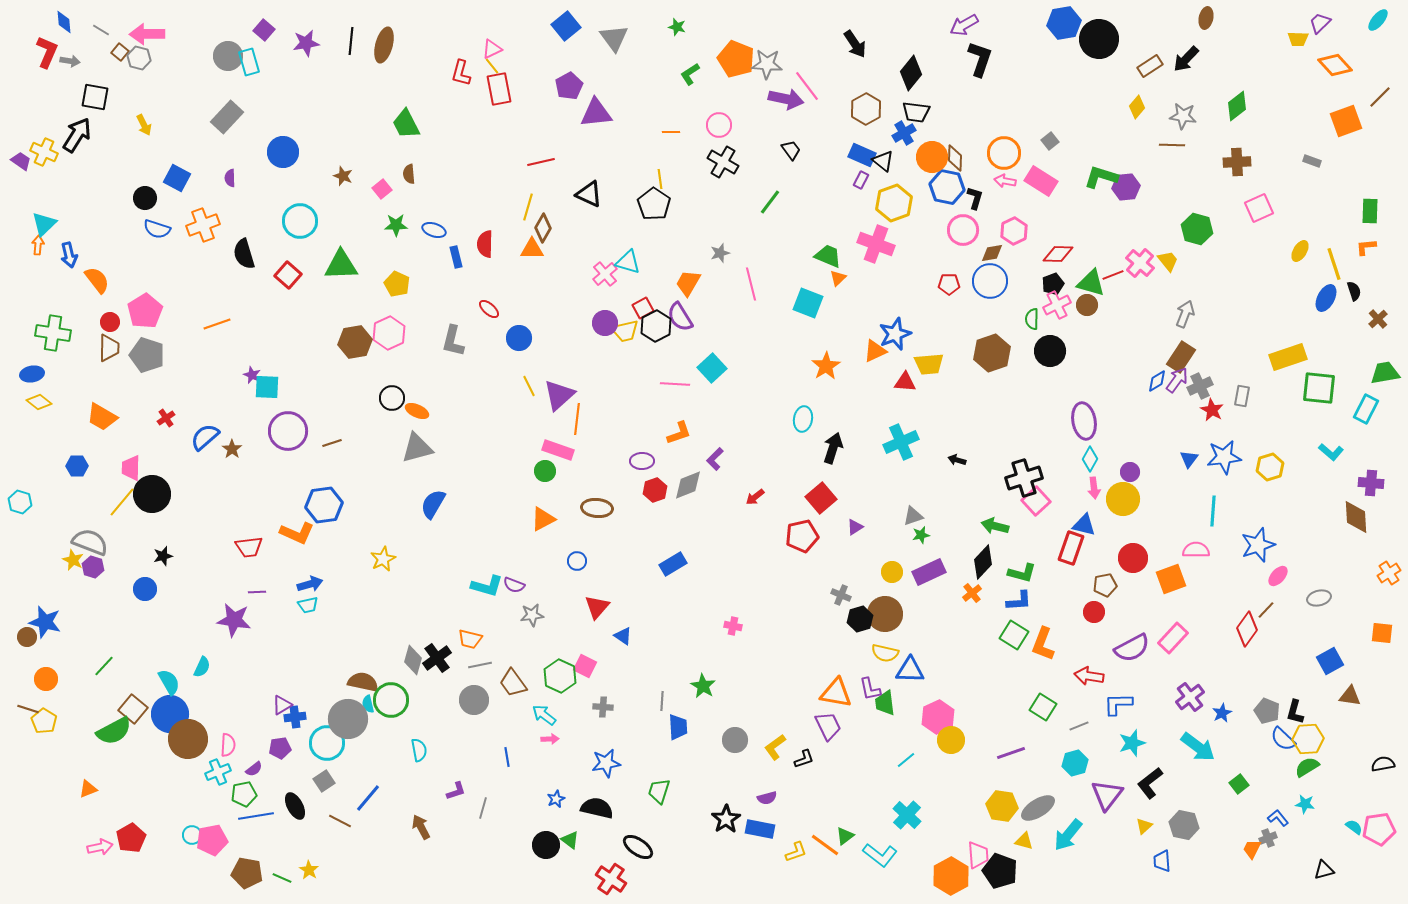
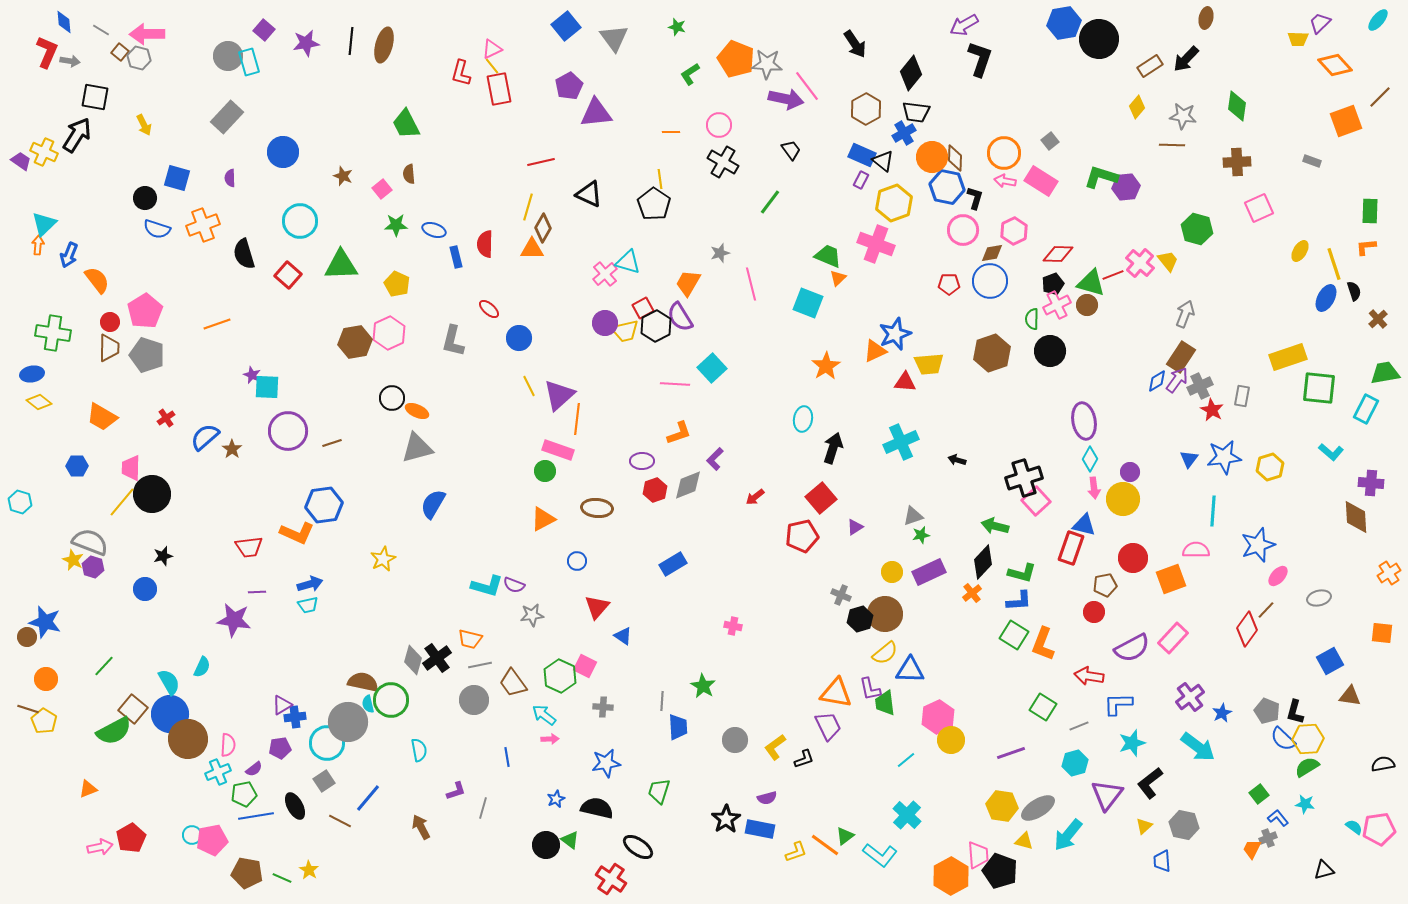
green diamond at (1237, 106): rotated 44 degrees counterclockwise
blue square at (177, 178): rotated 12 degrees counterclockwise
blue arrow at (69, 255): rotated 35 degrees clockwise
yellow semicircle at (885, 653): rotated 52 degrees counterclockwise
gray circle at (348, 719): moved 3 px down
green square at (1239, 784): moved 20 px right, 10 px down
